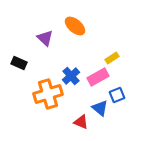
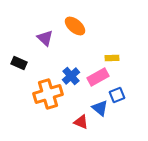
yellow rectangle: rotated 32 degrees clockwise
